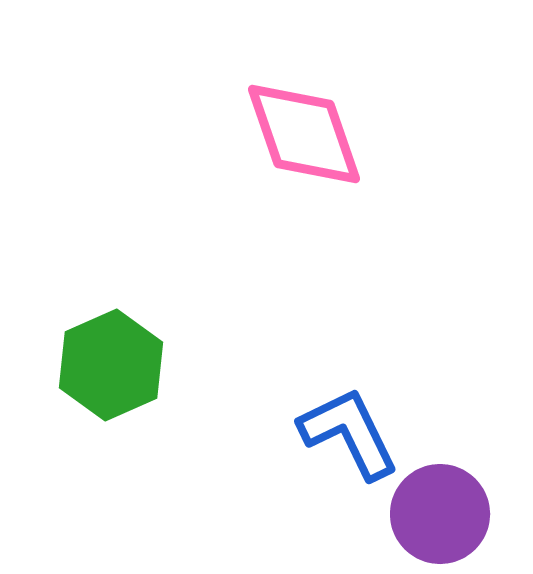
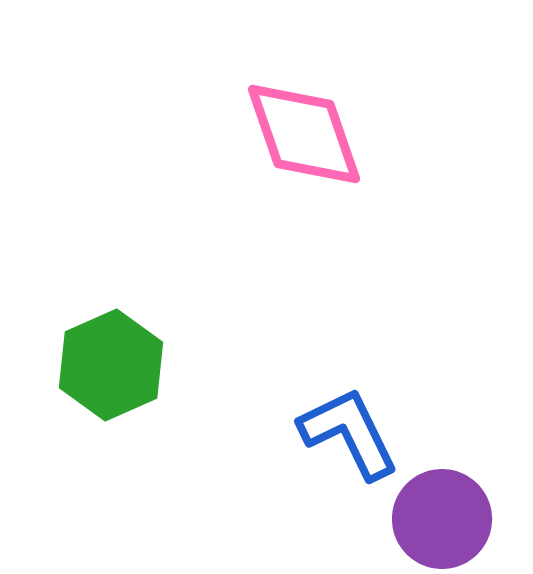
purple circle: moved 2 px right, 5 px down
